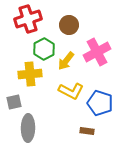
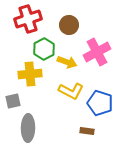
yellow arrow: moved 1 px right, 1 px down; rotated 108 degrees counterclockwise
gray square: moved 1 px left, 1 px up
